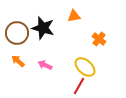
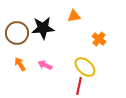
black star: rotated 20 degrees counterclockwise
orange arrow: moved 2 px right, 3 px down; rotated 16 degrees clockwise
red line: rotated 18 degrees counterclockwise
